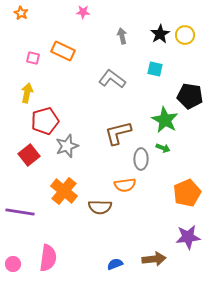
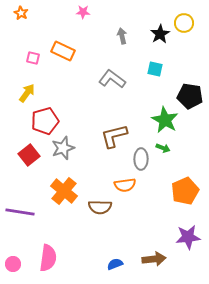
yellow circle: moved 1 px left, 12 px up
yellow arrow: rotated 24 degrees clockwise
brown L-shape: moved 4 px left, 3 px down
gray star: moved 4 px left, 2 px down
orange pentagon: moved 2 px left, 2 px up
